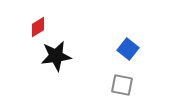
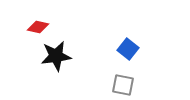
red diamond: rotated 45 degrees clockwise
gray square: moved 1 px right
